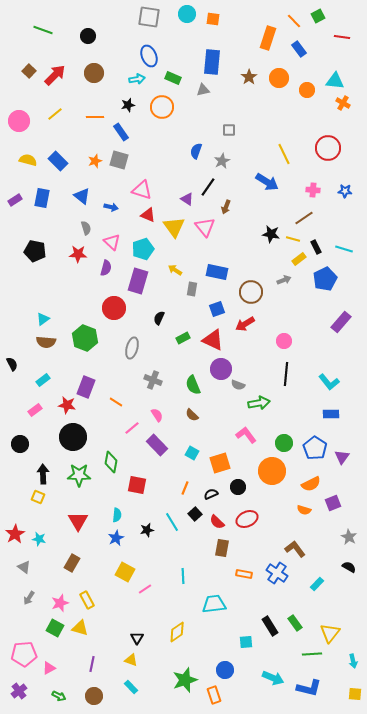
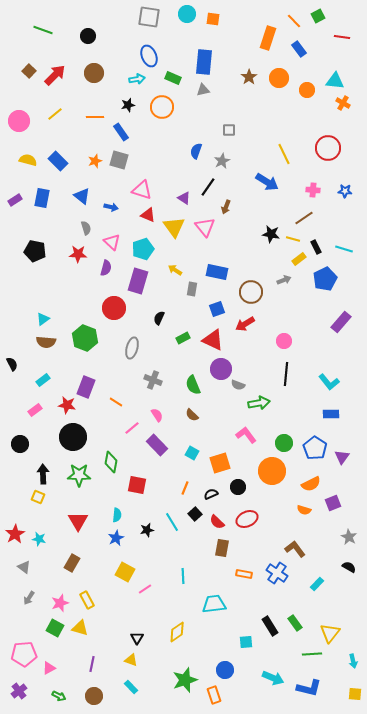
blue rectangle at (212, 62): moved 8 px left
purple triangle at (187, 199): moved 3 px left, 1 px up
